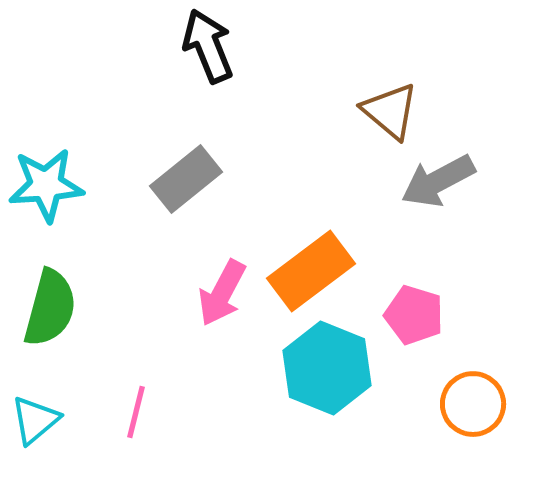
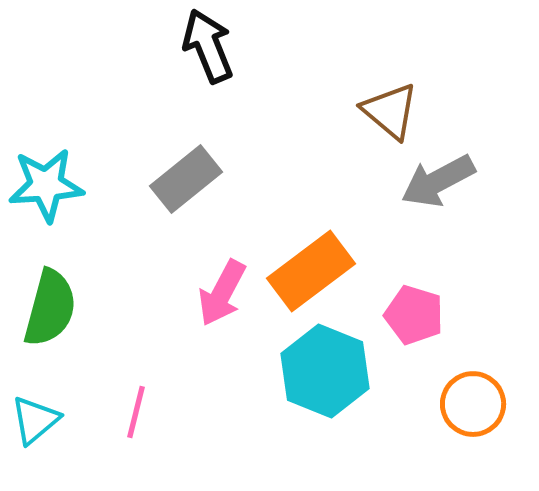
cyan hexagon: moved 2 px left, 3 px down
